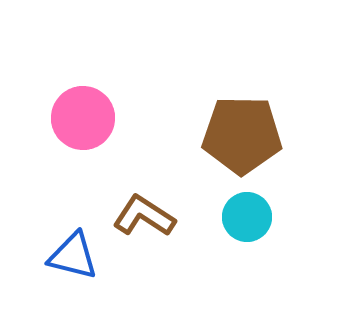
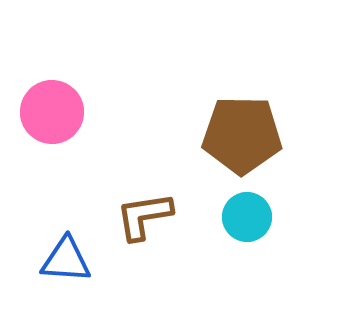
pink circle: moved 31 px left, 6 px up
brown L-shape: rotated 42 degrees counterclockwise
blue triangle: moved 7 px left, 4 px down; rotated 10 degrees counterclockwise
